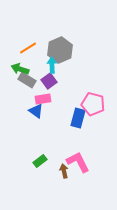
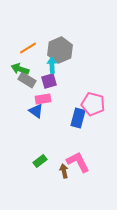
purple square: rotated 21 degrees clockwise
